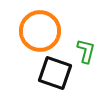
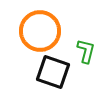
black square: moved 2 px left, 1 px up
